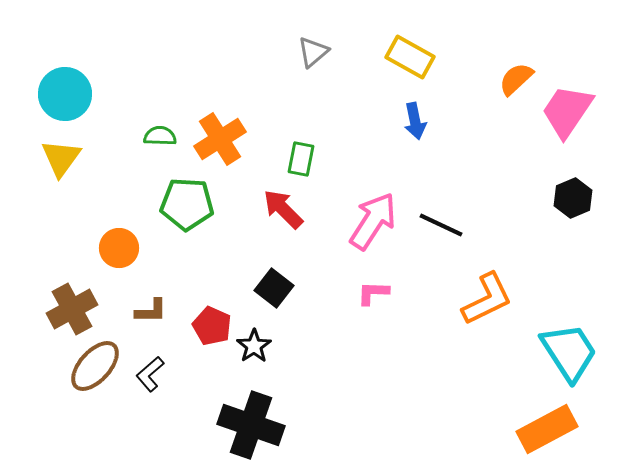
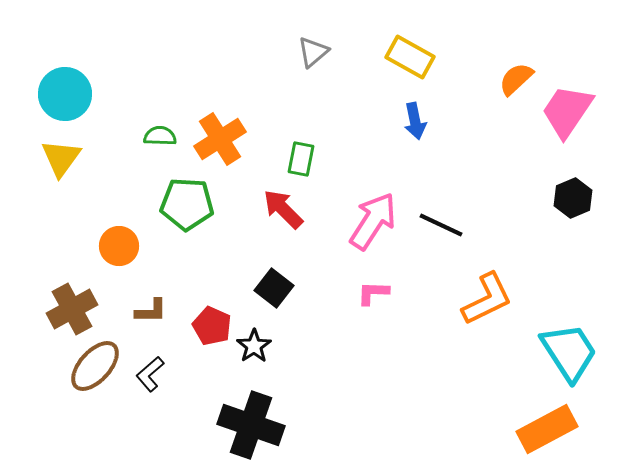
orange circle: moved 2 px up
